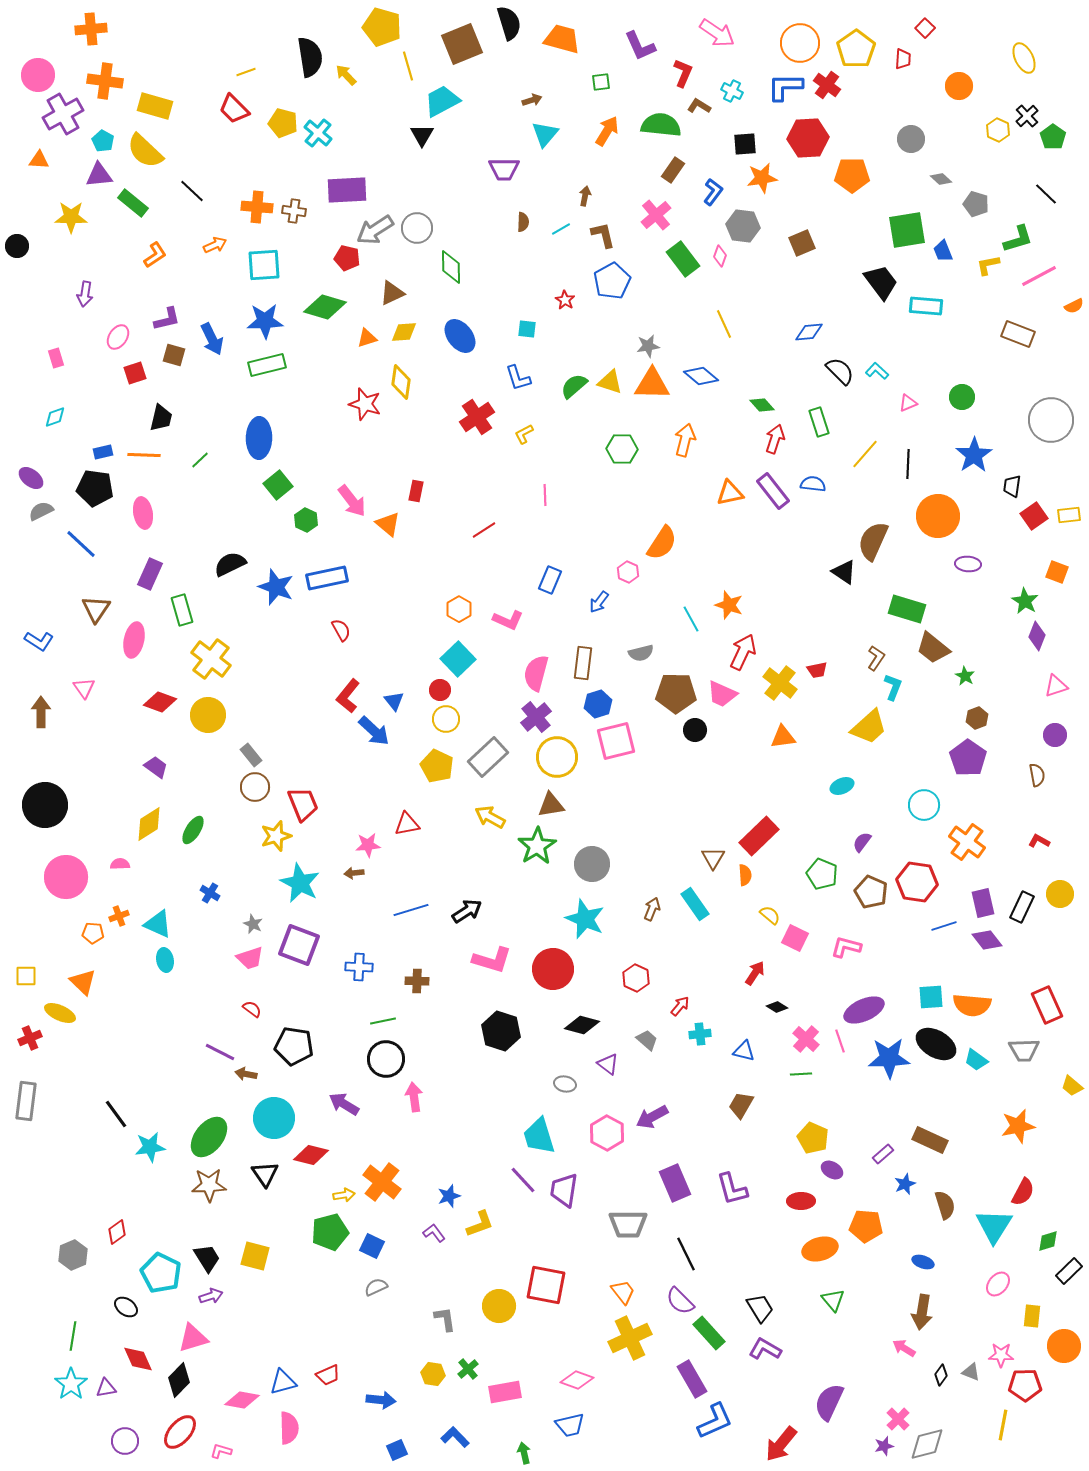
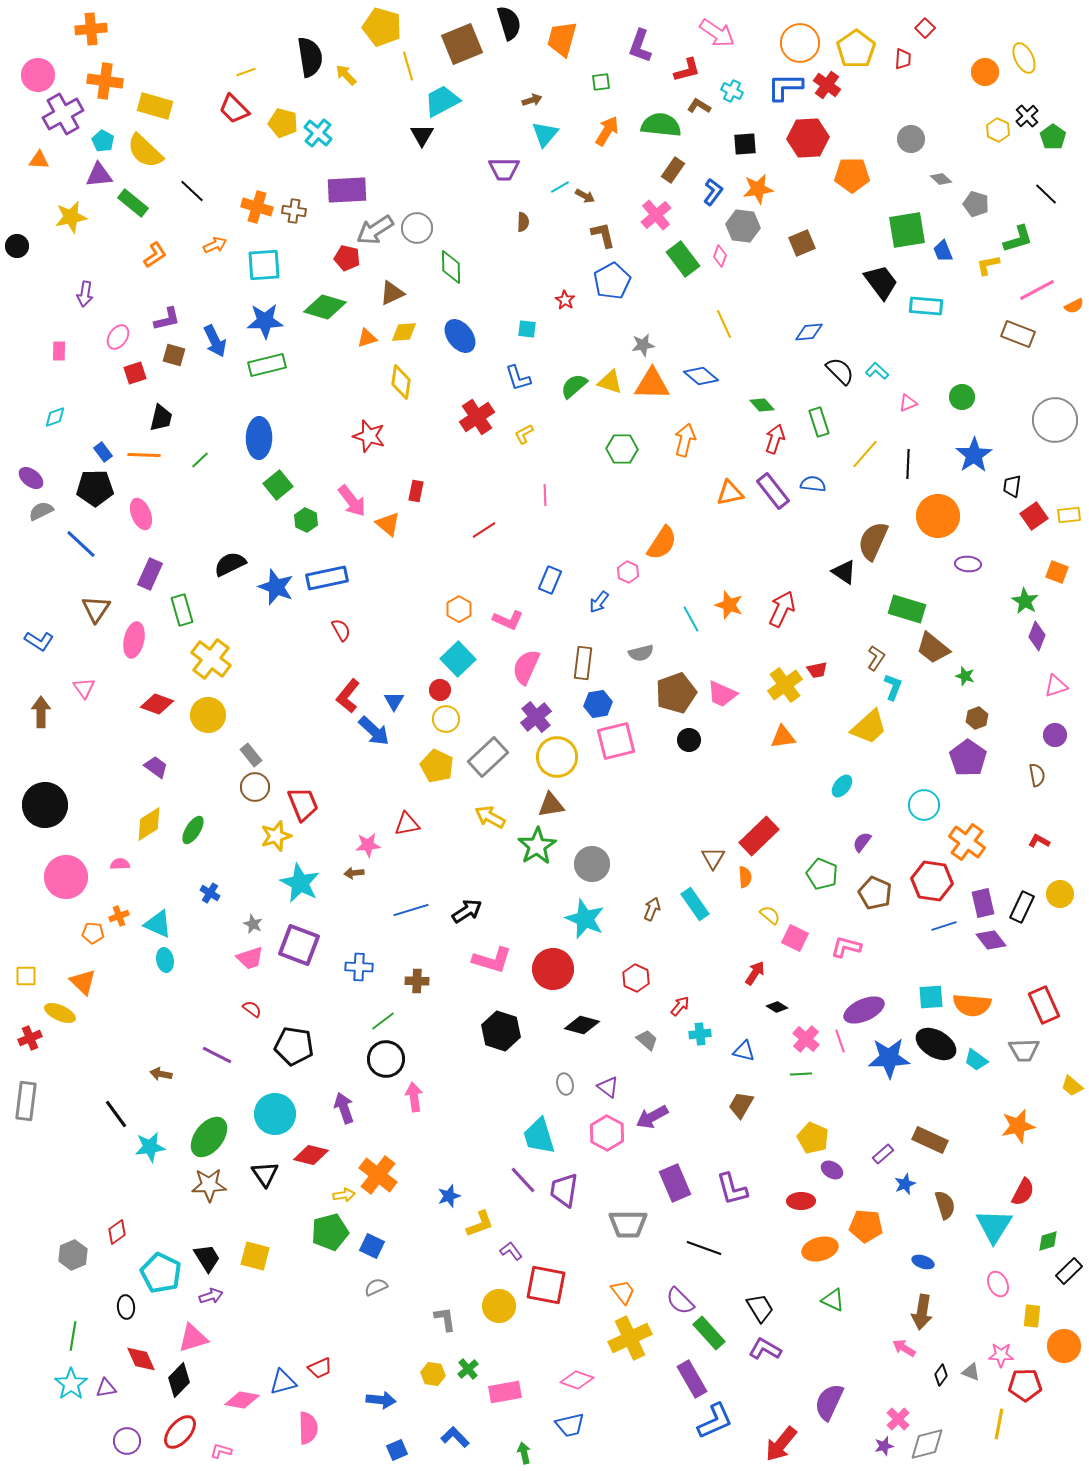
orange trapezoid at (562, 39): rotated 90 degrees counterclockwise
purple L-shape at (640, 46): rotated 44 degrees clockwise
red L-shape at (683, 73): moved 4 px right, 3 px up; rotated 52 degrees clockwise
orange circle at (959, 86): moved 26 px right, 14 px up
orange star at (762, 178): moved 4 px left, 11 px down
brown arrow at (585, 196): rotated 108 degrees clockwise
orange cross at (257, 207): rotated 12 degrees clockwise
yellow star at (71, 217): rotated 12 degrees counterclockwise
cyan line at (561, 229): moved 1 px left, 42 px up
pink line at (1039, 276): moved 2 px left, 14 px down
blue arrow at (212, 339): moved 3 px right, 2 px down
gray star at (648, 346): moved 5 px left, 1 px up
pink rectangle at (56, 358): moved 3 px right, 7 px up; rotated 18 degrees clockwise
red star at (365, 404): moved 4 px right, 32 px down
gray circle at (1051, 420): moved 4 px right
blue rectangle at (103, 452): rotated 66 degrees clockwise
black pentagon at (95, 488): rotated 9 degrees counterclockwise
pink ellipse at (143, 513): moved 2 px left, 1 px down; rotated 12 degrees counterclockwise
red arrow at (743, 652): moved 39 px right, 43 px up
pink semicircle at (536, 673): moved 10 px left, 6 px up; rotated 9 degrees clockwise
green star at (965, 676): rotated 12 degrees counterclockwise
yellow cross at (780, 683): moved 5 px right, 2 px down; rotated 16 degrees clockwise
brown pentagon at (676, 693): rotated 21 degrees counterclockwise
blue triangle at (394, 701): rotated 10 degrees clockwise
red diamond at (160, 702): moved 3 px left, 2 px down
blue hexagon at (598, 704): rotated 8 degrees clockwise
black circle at (695, 730): moved 6 px left, 10 px down
cyan ellipse at (842, 786): rotated 30 degrees counterclockwise
orange semicircle at (745, 875): moved 2 px down
red hexagon at (917, 882): moved 15 px right, 1 px up
brown pentagon at (871, 892): moved 4 px right, 1 px down
purple diamond at (987, 940): moved 4 px right
red rectangle at (1047, 1005): moved 3 px left
green line at (383, 1021): rotated 25 degrees counterclockwise
purple line at (220, 1052): moved 3 px left, 3 px down
purple triangle at (608, 1064): moved 23 px down
brown arrow at (246, 1074): moved 85 px left
gray ellipse at (565, 1084): rotated 65 degrees clockwise
purple arrow at (344, 1104): moved 4 px down; rotated 40 degrees clockwise
cyan circle at (274, 1118): moved 1 px right, 4 px up
orange cross at (382, 1182): moved 4 px left, 7 px up
purple L-shape at (434, 1233): moved 77 px right, 18 px down
black line at (686, 1254): moved 18 px right, 6 px up; rotated 44 degrees counterclockwise
pink ellipse at (998, 1284): rotated 65 degrees counterclockwise
green triangle at (833, 1300): rotated 25 degrees counterclockwise
black ellipse at (126, 1307): rotated 50 degrees clockwise
red diamond at (138, 1359): moved 3 px right
red trapezoid at (328, 1375): moved 8 px left, 7 px up
yellow line at (1003, 1425): moved 4 px left, 1 px up
pink semicircle at (289, 1428): moved 19 px right
purple circle at (125, 1441): moved 2 px right
